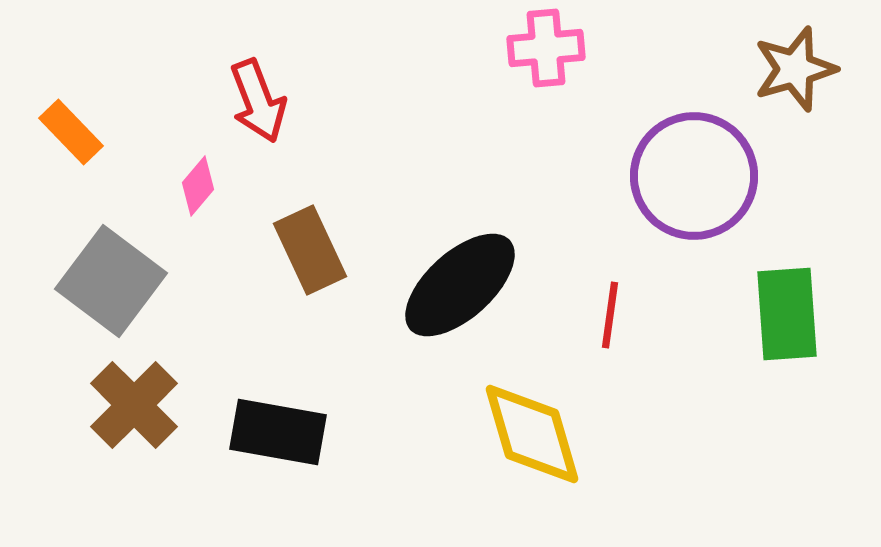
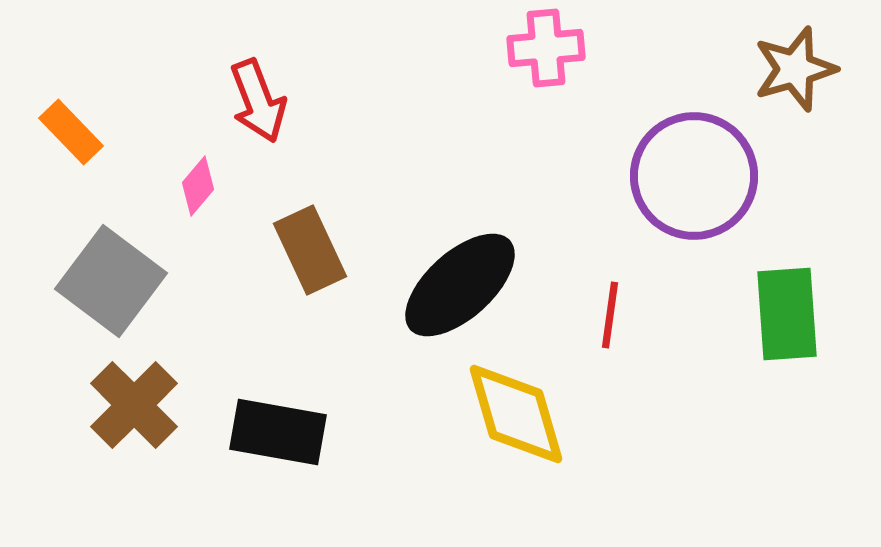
yellow diamond: moved 16 px left, 20 px up
